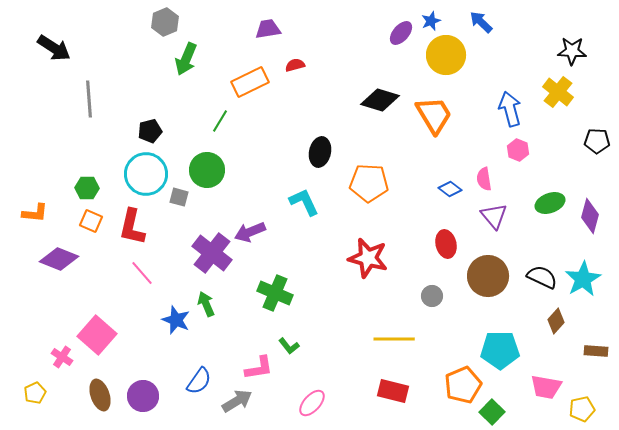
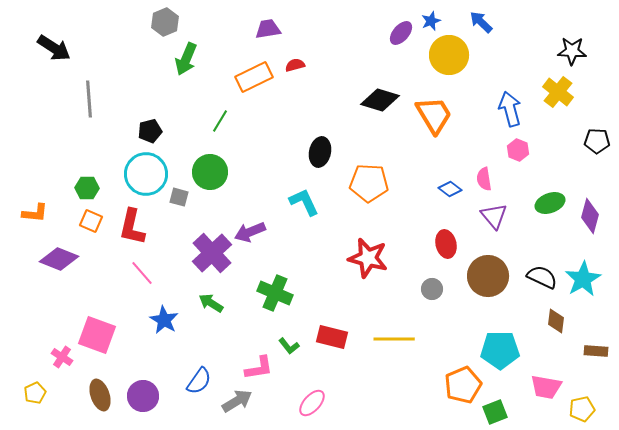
yellow circle at (446, 55): moved 3 px right
orange rectangle at (250, 82): moved 4 px right, 5 px up
green circle at (207, 170): moved 3 px right, 2 px down
purple cross at (212, 253): rotated 9 degrees clockwise
gray circle at (432, 296): moved 7 px up
green arrow at (206, 304): moved 5 px right, 1 px up; rotated 35 degrees counterclockwise
blue star at (176, 320): moved 12 px left; rotated 8 degrees clockwise
brown diamond at (556, 321): rotated 35 degrees counterclockwise
pink square at (97, 335): rotated 21 degrees counterclockwise
red rectangle at (393, 391): moved 61 px left, 54 px up
green square at (492, 412): moved 3 px right; rotated 25 degrees clockwise
